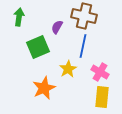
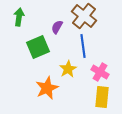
brown cross: rotated 25 degrees clockwise
blue line: rotated 20 degrees counterclockwise
orange star: moved 3 px right
